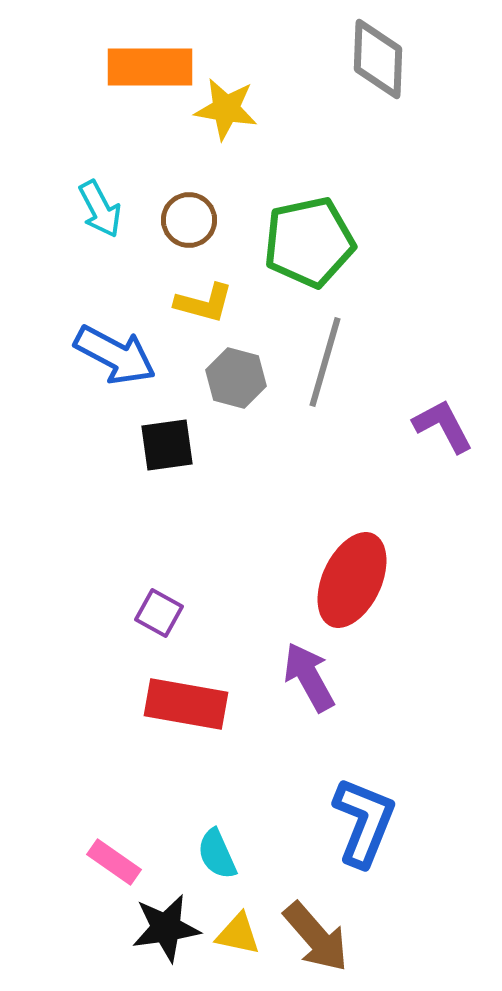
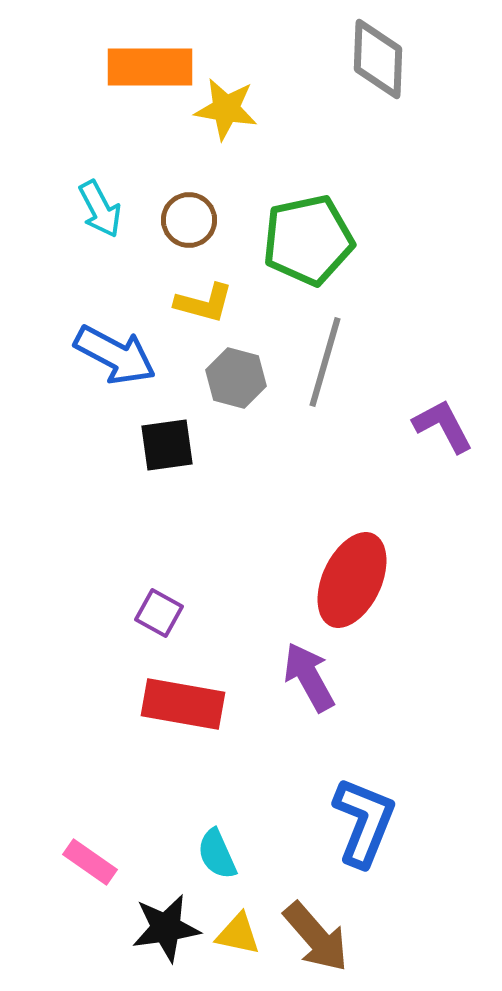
green pentagon: moved 1 px left, 2 px up
red rectangle: moved 3 px left
pink rectangle: moved 24 px left
